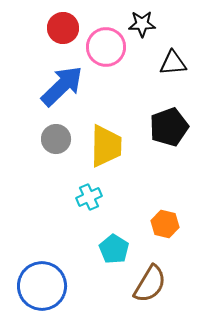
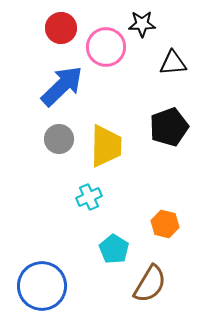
red circle: moved 2 px left
gray circle: moved 3 px right
